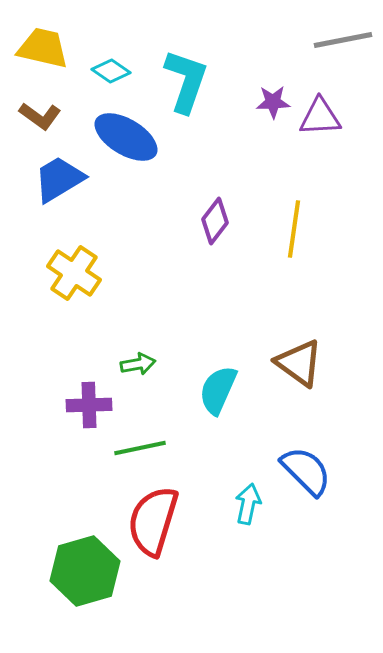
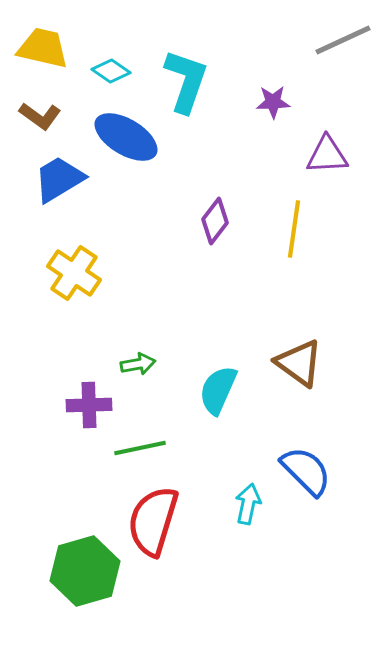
gray line: rotated 14 degrees counterclockwise
purple triangle: moved 7 px right, 38 px down
